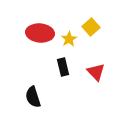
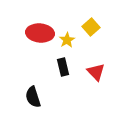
yellow star: moved 2 px left, 1 px down
